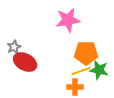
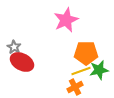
pink star: moved 2 px left; rotated 15 degrees counterclockwise
gray star: rotated 16 degrees counterclockwise
red ellipse: moved 3 px left
green star: rotated 24 degrees counterclockwise
orange cross: rotated 28 degrees counterclockwise
